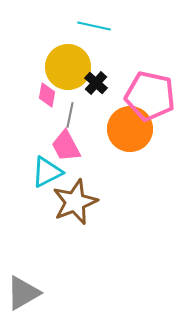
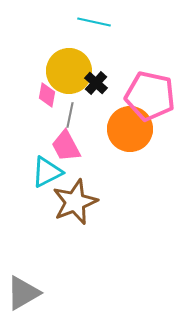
cyan line: moved 4 px up
yellow circle: moved 1 px right, 4 px down
